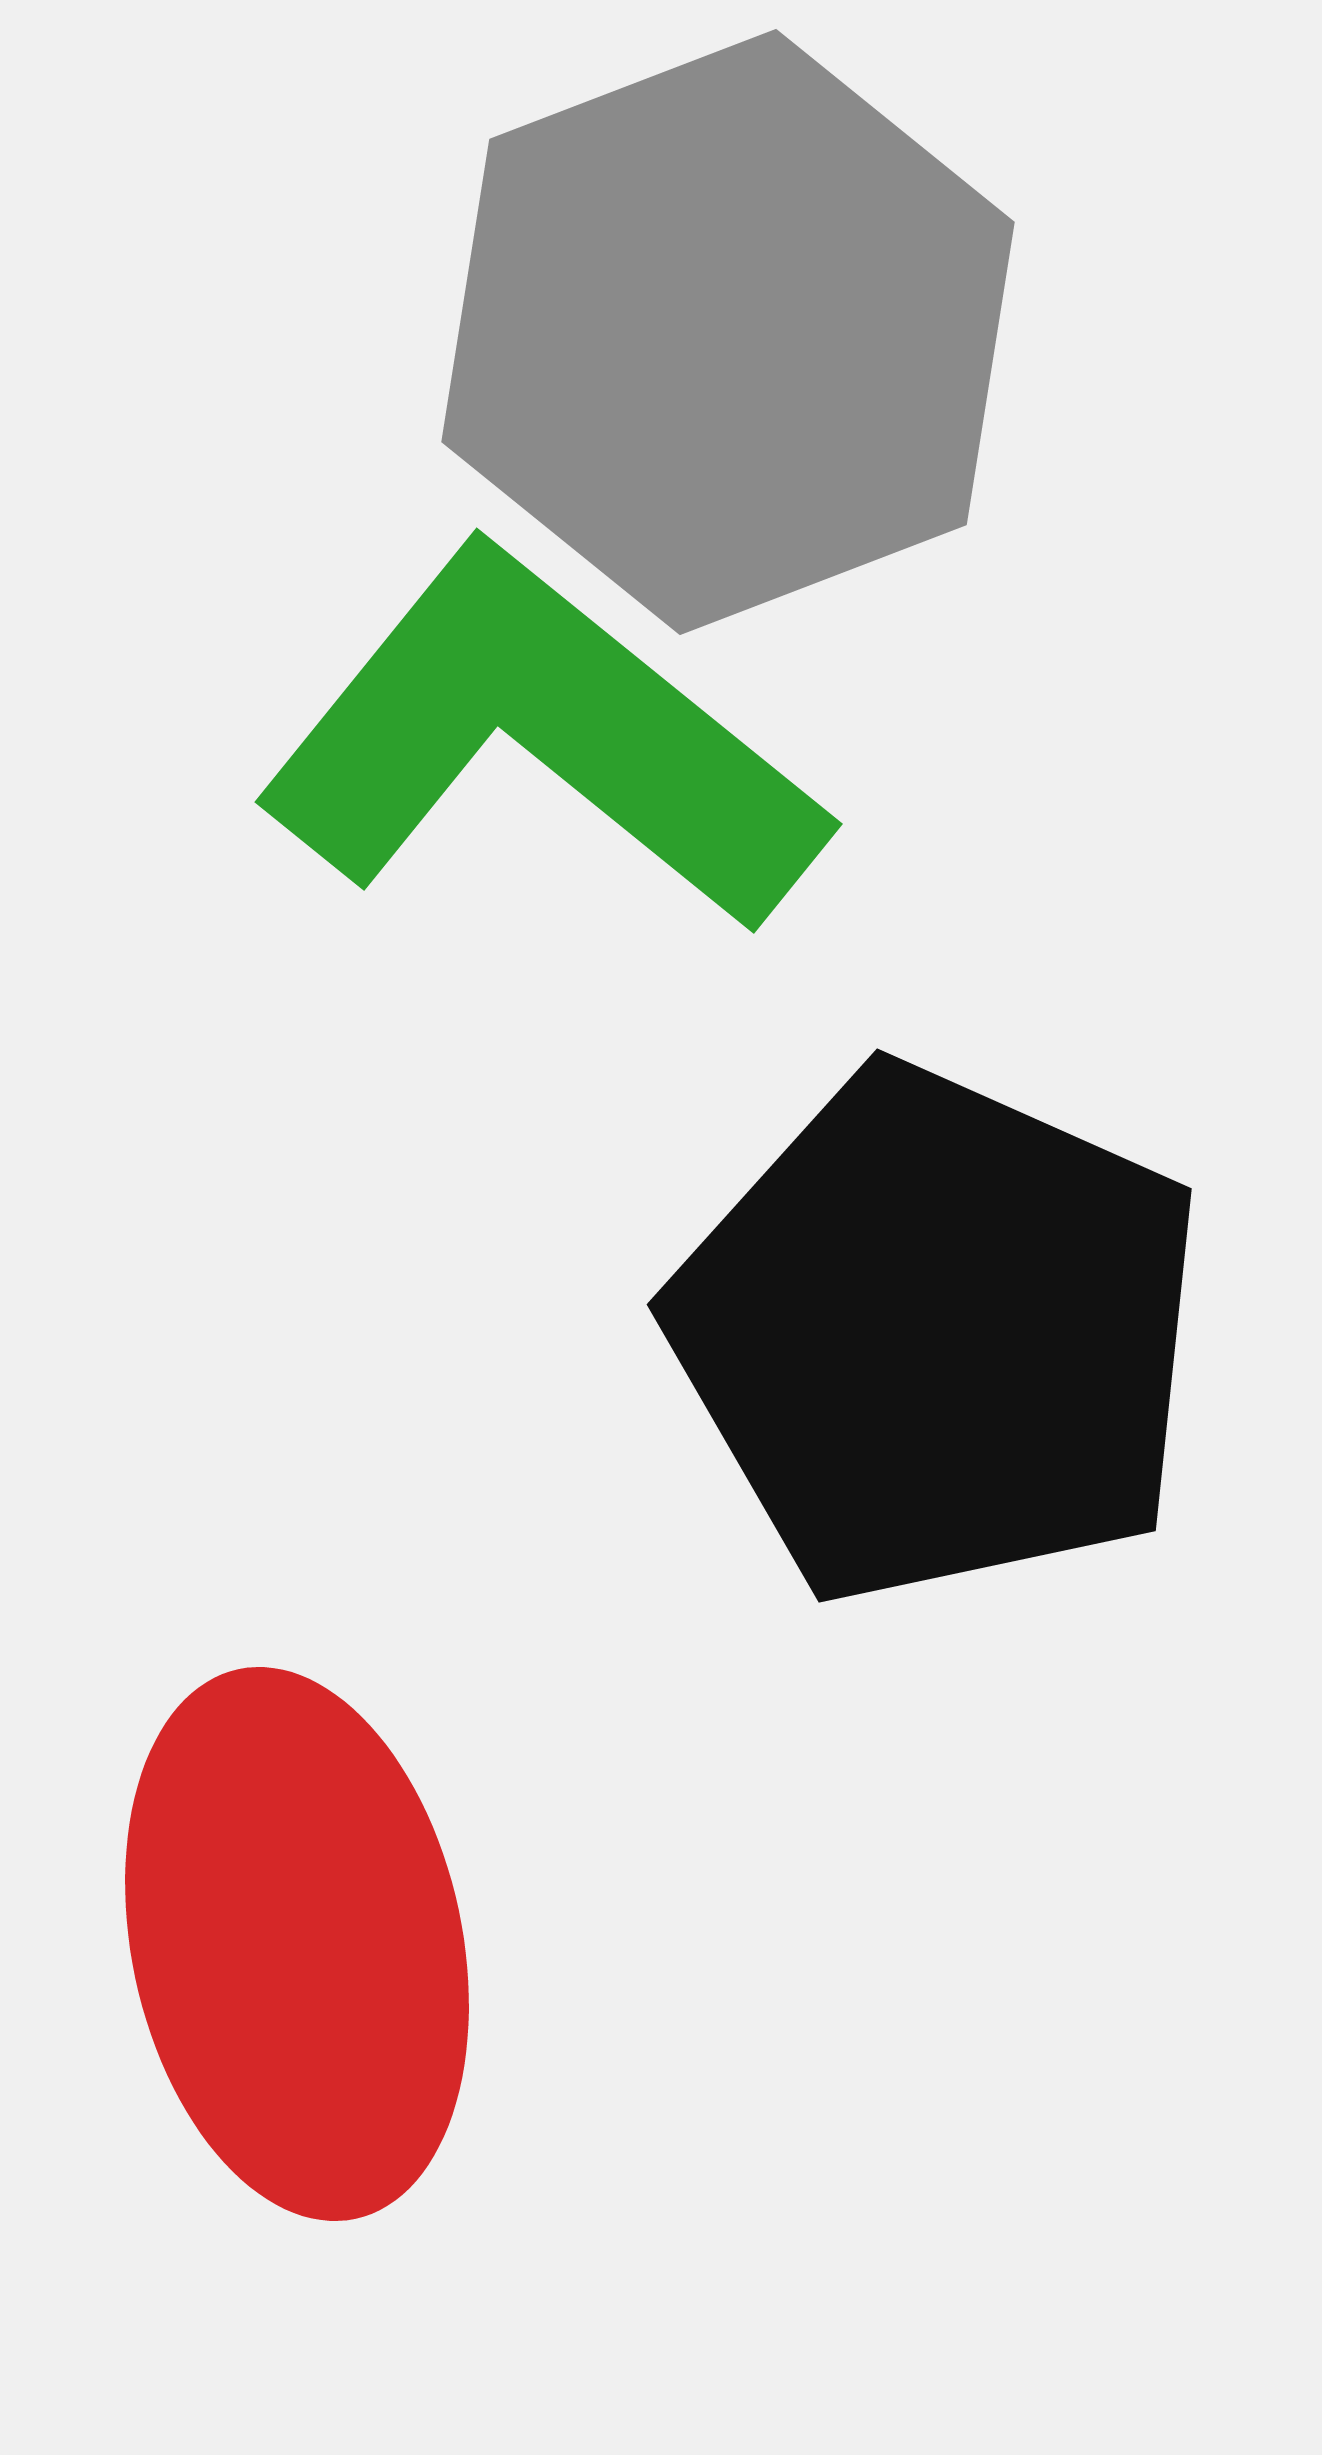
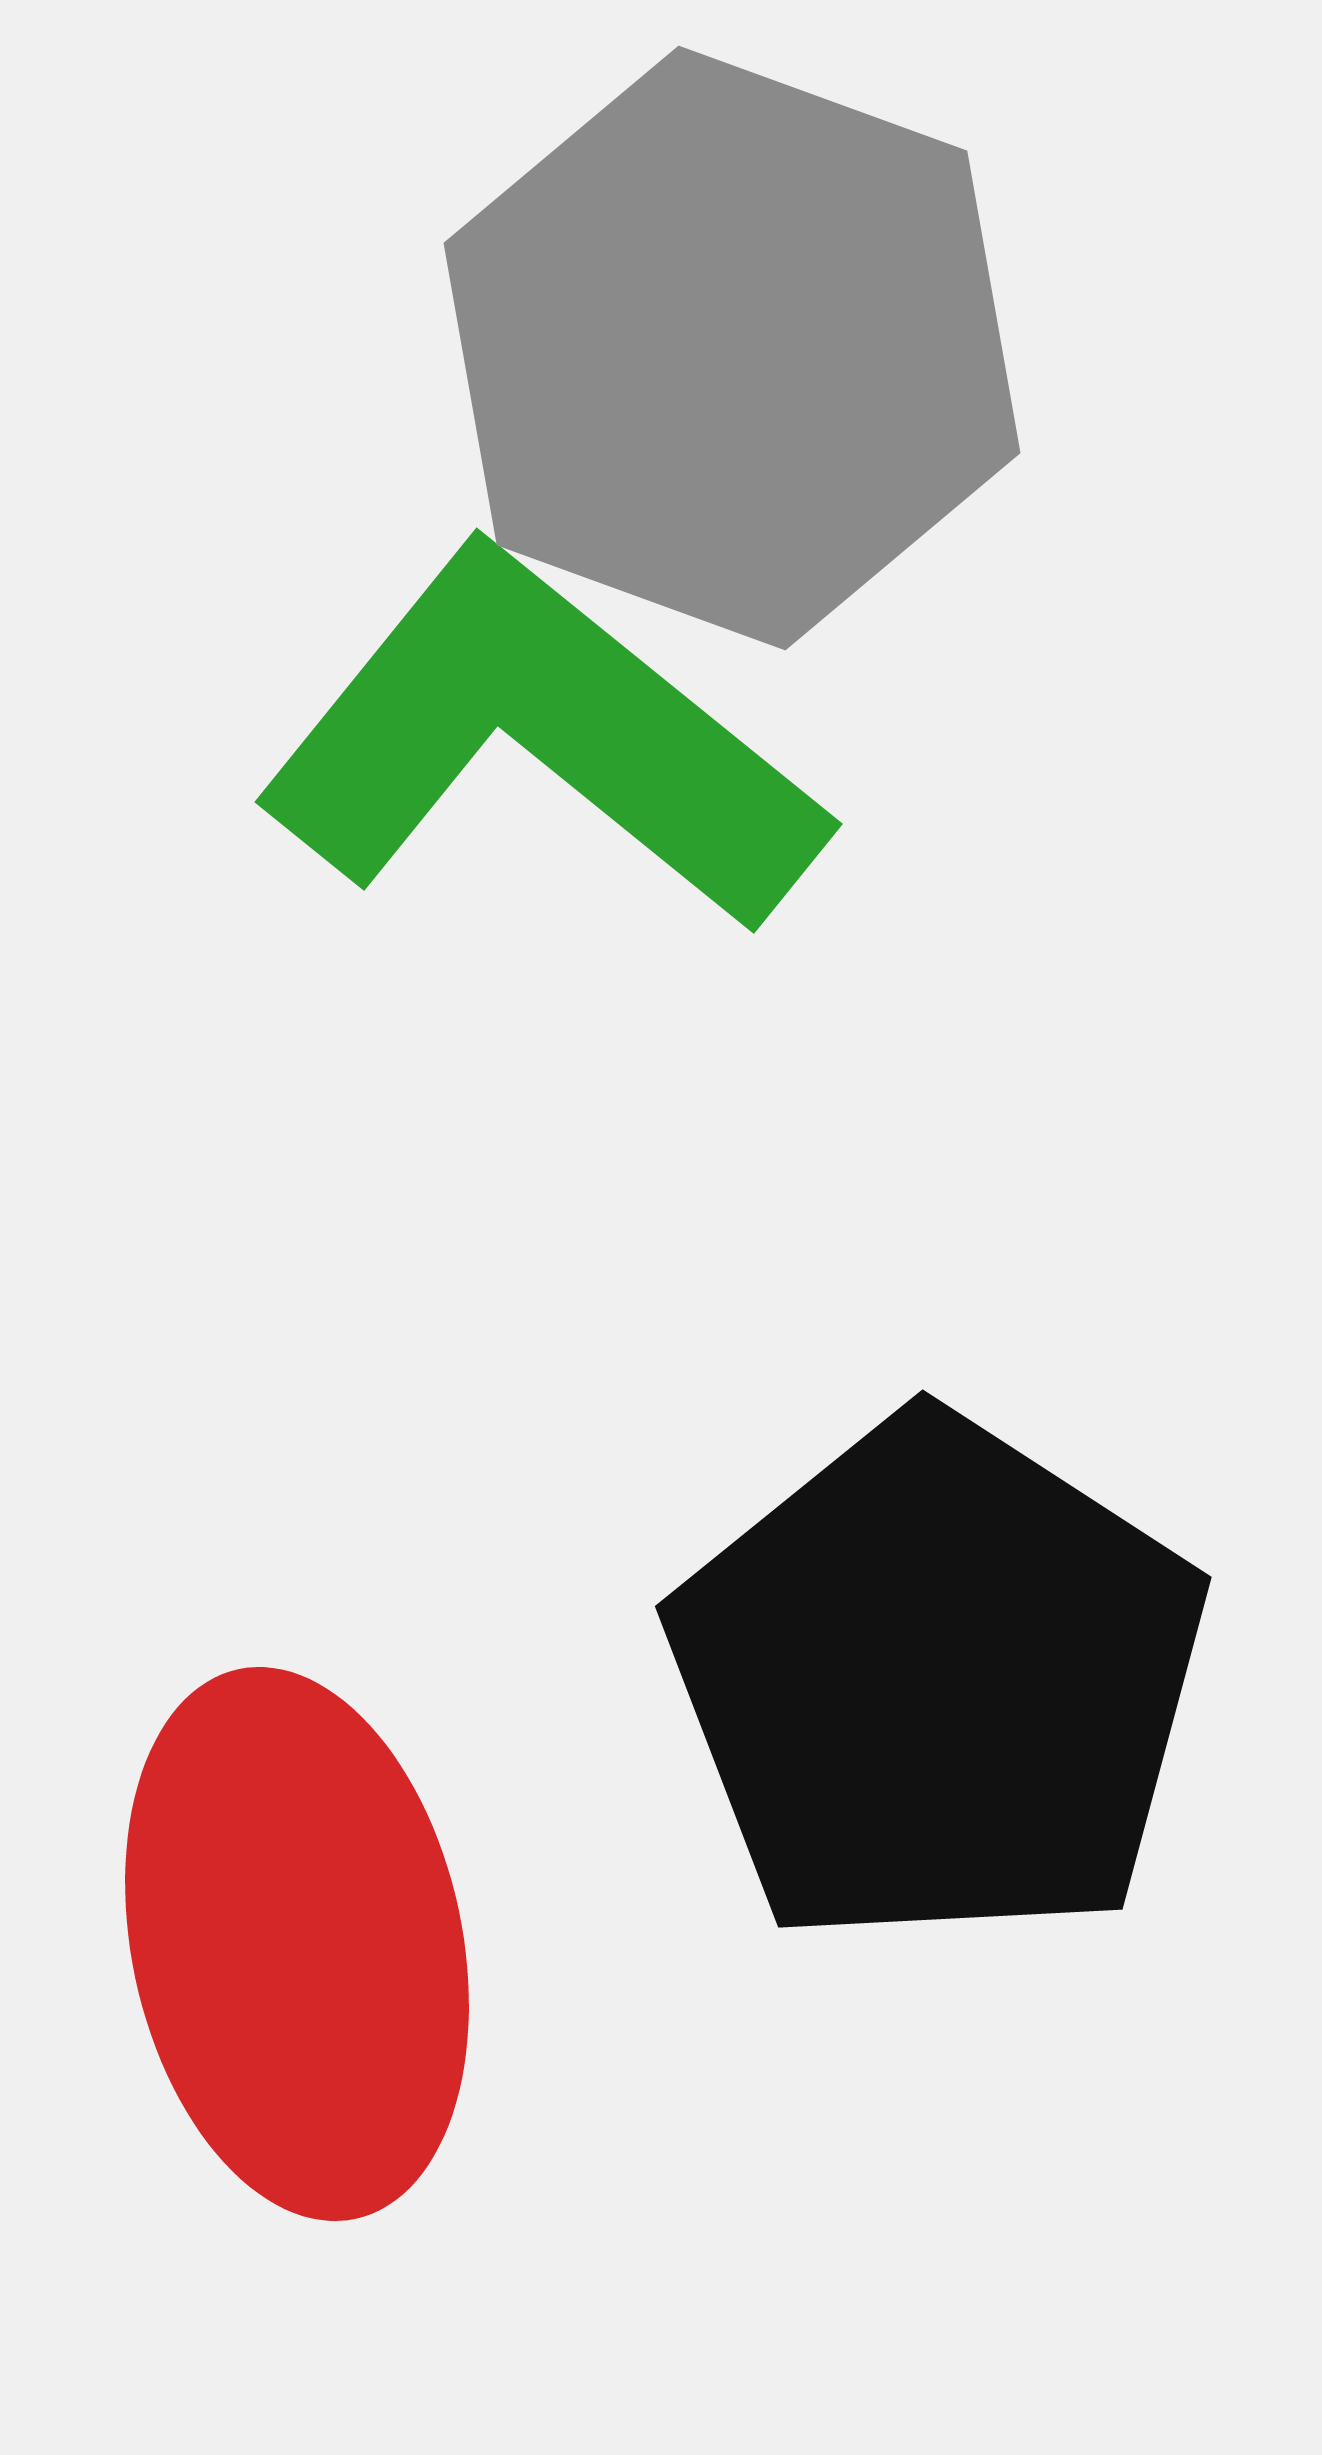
gray hexagon: moved 4 px right, 16 px down; rotated 19 degrees counterclockwise
black pentagon: moved 347 px down; rotated 9 degrees clockwise
